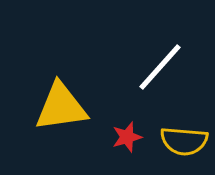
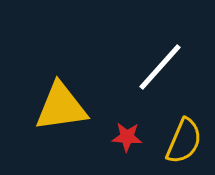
red star: rotated 20 degrees clockwise
yellow semicircle: rotated 72 degrees counterclockwise
